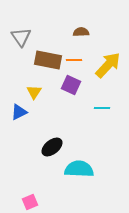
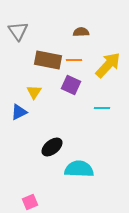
gray triangle: moved 3 px left, 6 px up
